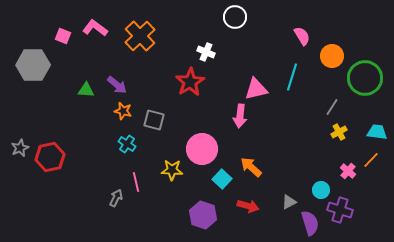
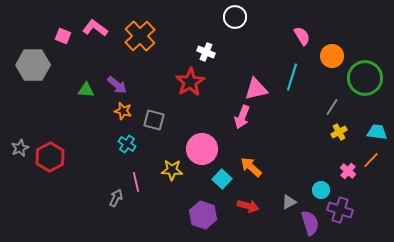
pink arrow: moved 2 px right, 1 px down; rotated 15 degrees clockwise
red hexagon: rotated 16 degrees counterclockwise
